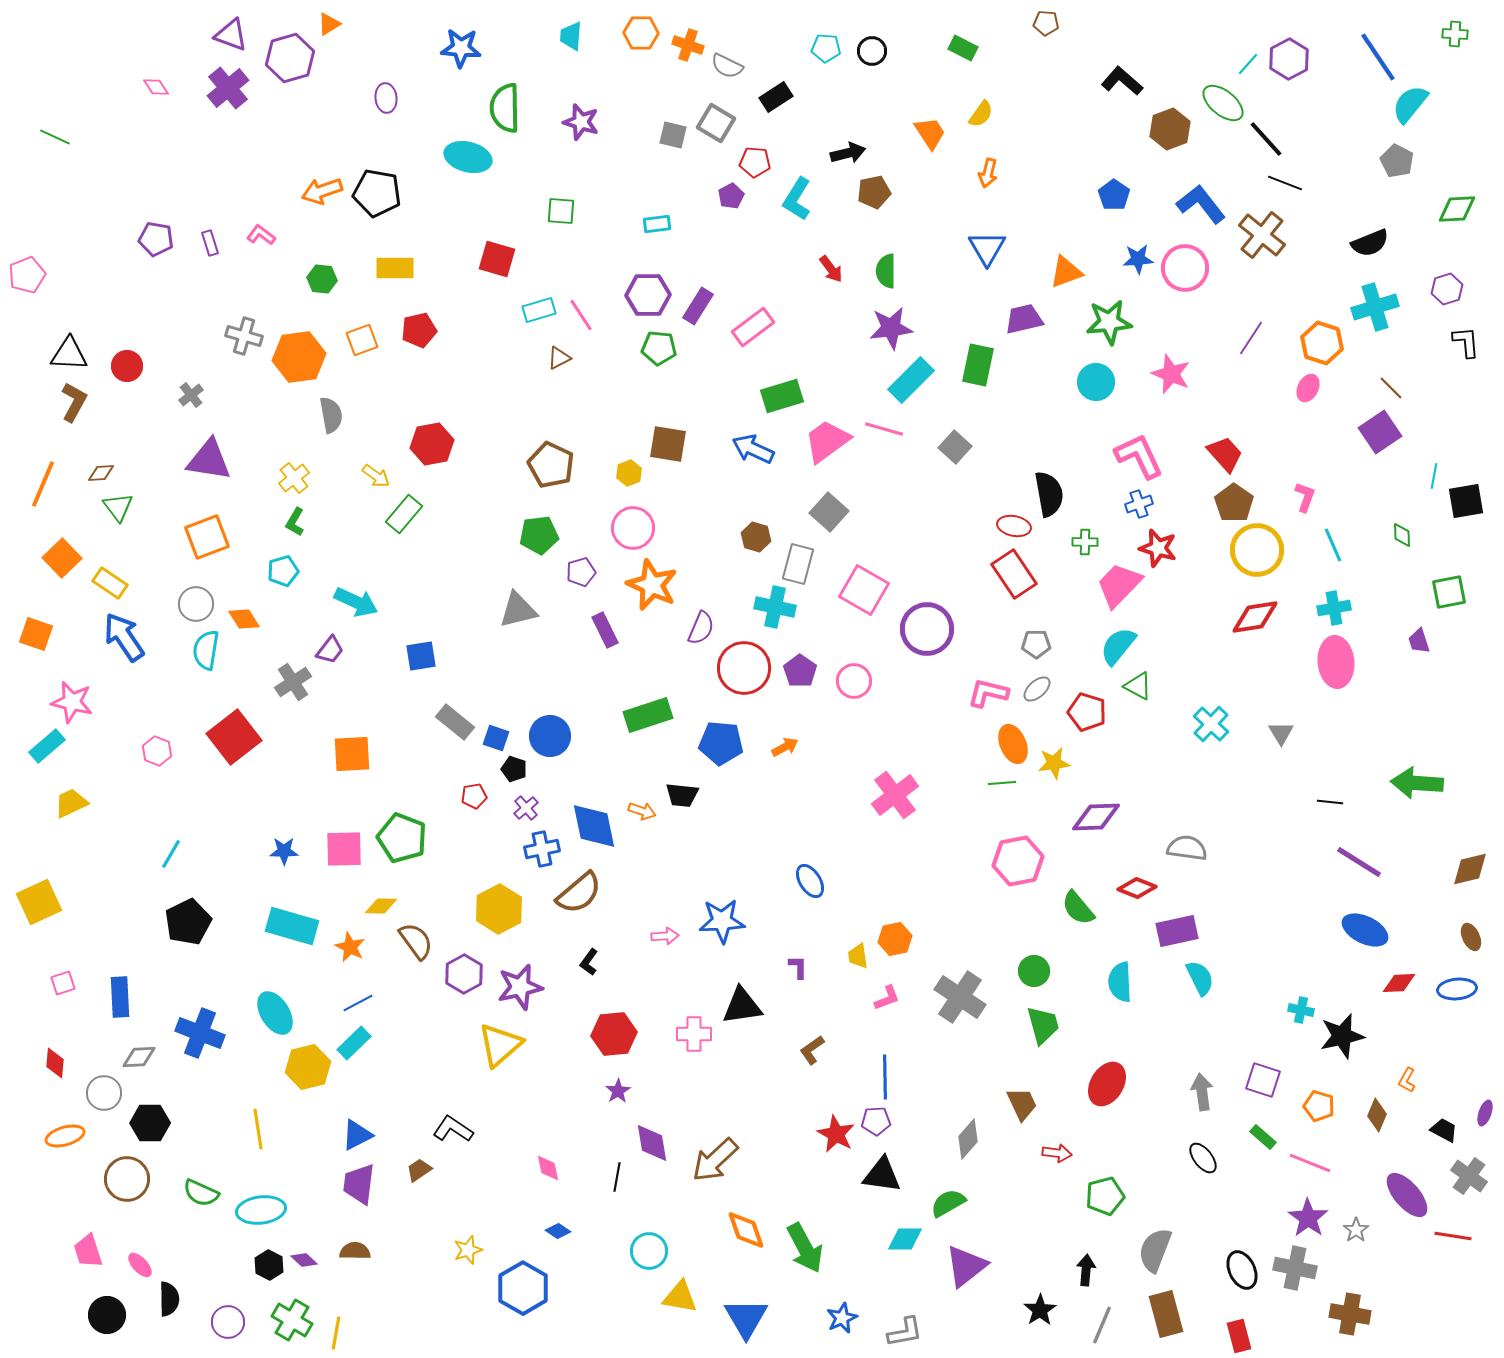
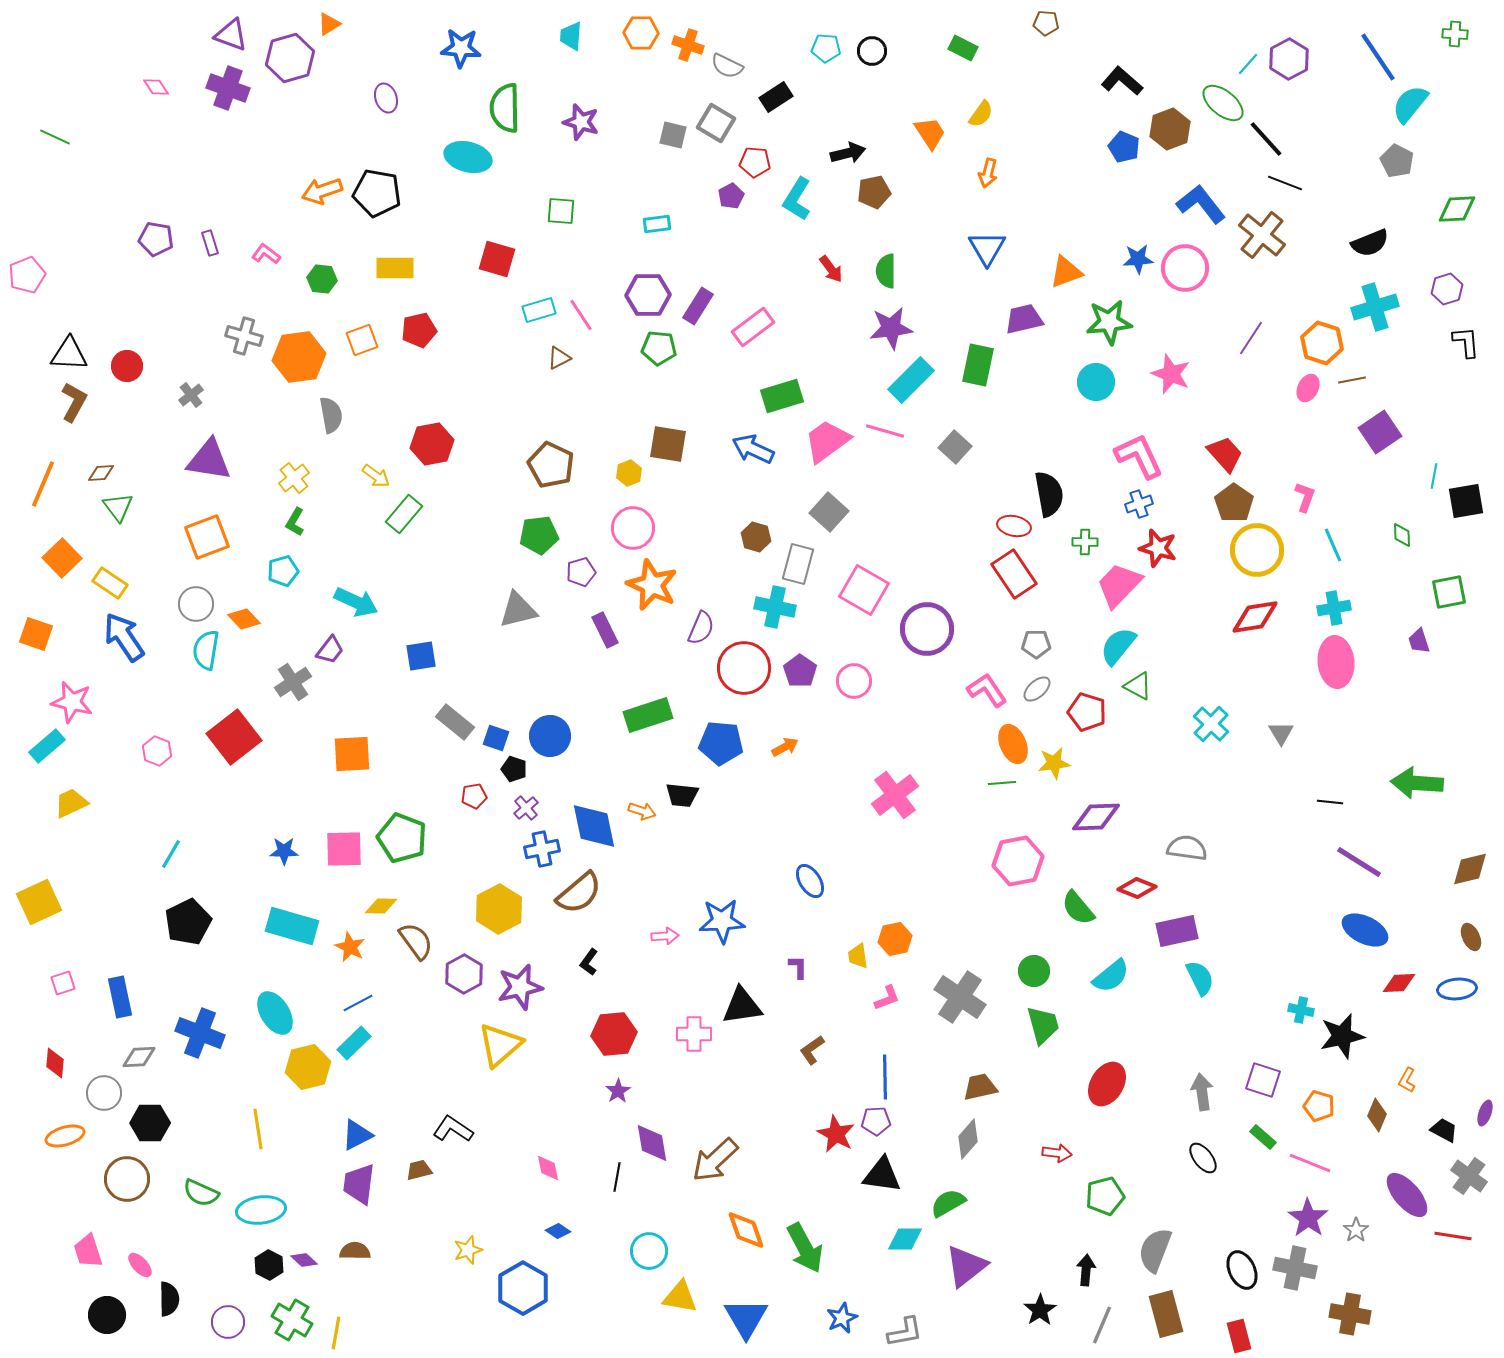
purple cross at (228, 88): rotated 30 degrees counterclockwise
purple ellipse at (386, 98): rotated 12 degrees counterclockwise
blue pentagon at (1114, 195): moved 10 px right, 48 px up; rotated 12 degrees counterclockwise
pink L-shape at (261, 235): moved 5 px right, 19 px down
brown line at (1391, 388): moved 39 px left, 8 px up; rotated 56 degrees counterclockwise
pink line at (884, 429): moved 1 px right, 2 px down
orange diamond at (244, 619): rotated 12 degrees counterclockwise
pink L-shape at (988, 693): moved 1 px left, 3 px up; rotated 42 degrees clockwise
cyan semicircle at (1120, 982): moved 9 px left, 6 px up; rotated 126 degrees counterclockwise
blue rectangle at (120, 997): rotated 9 degrees counterclockwise
brown trapezoid at (1022, 1104): moved 42 px left, 17 px up; rotated 78 degrees counterclockwise
brown trapezoid at (419, 1170): rotated 20 degrees clockwise
